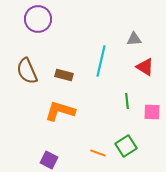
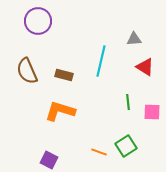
purple circle: moved 2 px down
green line: moved 1 px right, 1 px down
orange line: moved 1 px right, 1 px up
